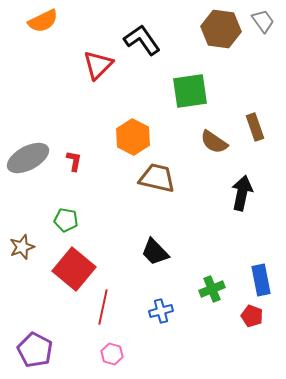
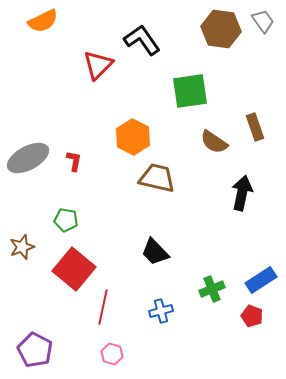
blue rectangle: rotated 68 degrees clockwise
